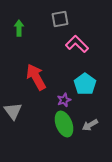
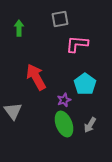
pink L-shape: rotated 40 degrees counterclockwise
gray arrow: rotated 28 degrees counterclockwise
